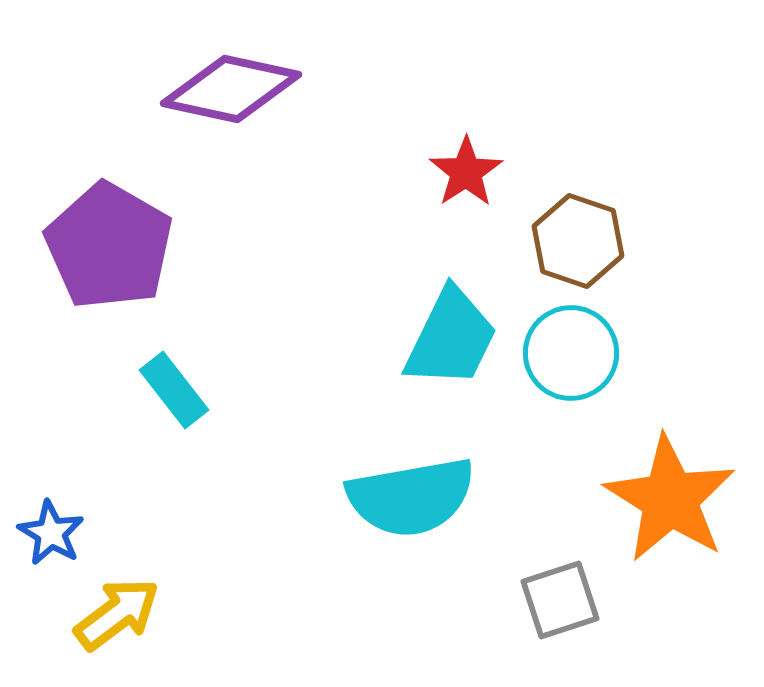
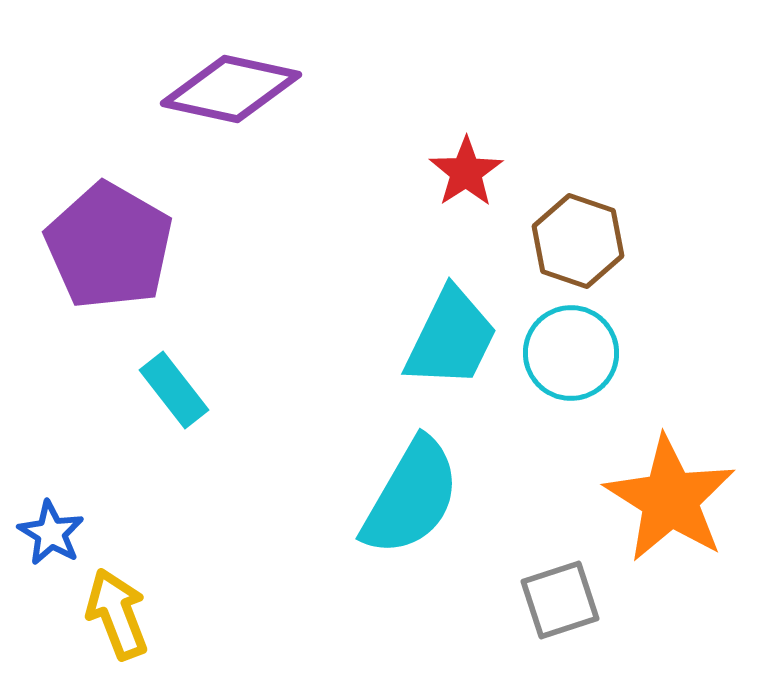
cyan semicircle: rotated 50 degrees counterclockwise
yellow arrow: rotated 74 degrees counterclockwise
